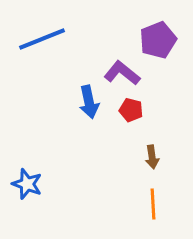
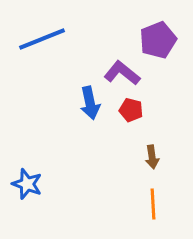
blue arrow: moved 1 px right, 1 px down
